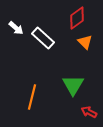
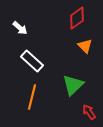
white arrow: moved 4 px right
white rectangle: moved 11 px left, 23 px down
orange triangle: moved 4 px down
green triangle: rotated 15 degrees clockwise
red arrow: rotated 28 degrees clockwise
